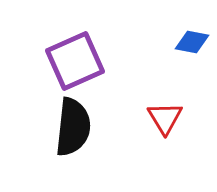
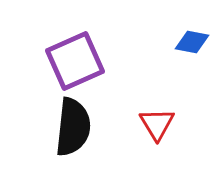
red triangle: moved 8 px left, 6 px down
